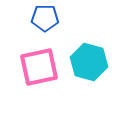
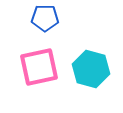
cyan hexagon: moved 2 px right, 7 px down
